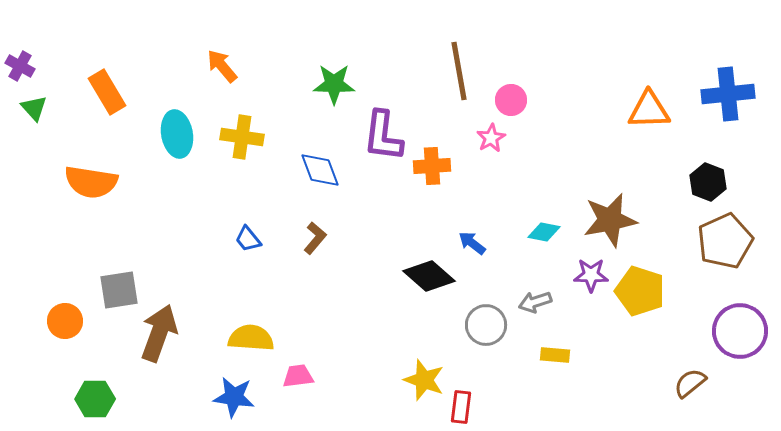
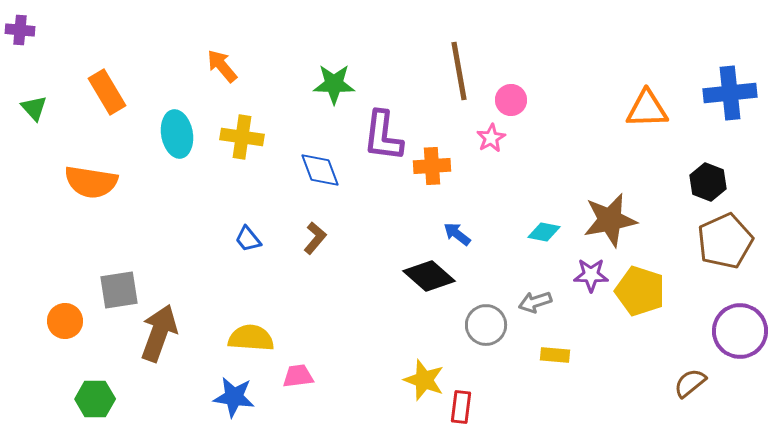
purple cross: moved 36 px up; rotated 24 degrees counterclockwise
blue cross: moved 2 px right, 1 px up
orange triangle: moved 2 px left, 1 px up
blue arrow: moved 15 px left, 9 px up
